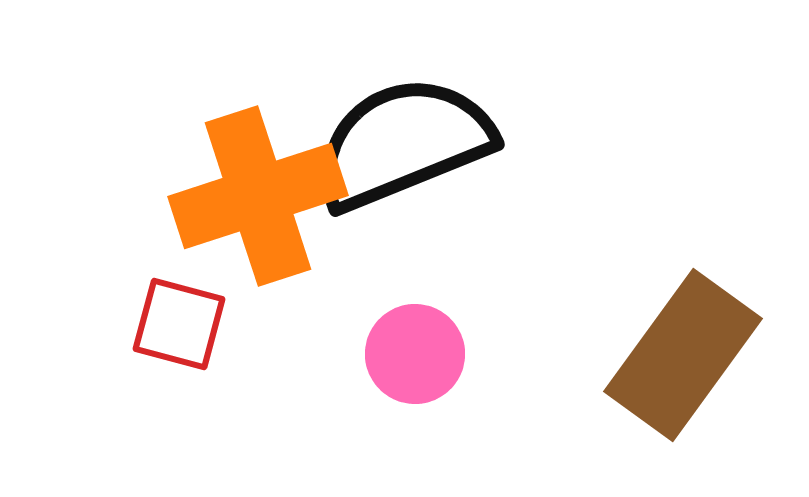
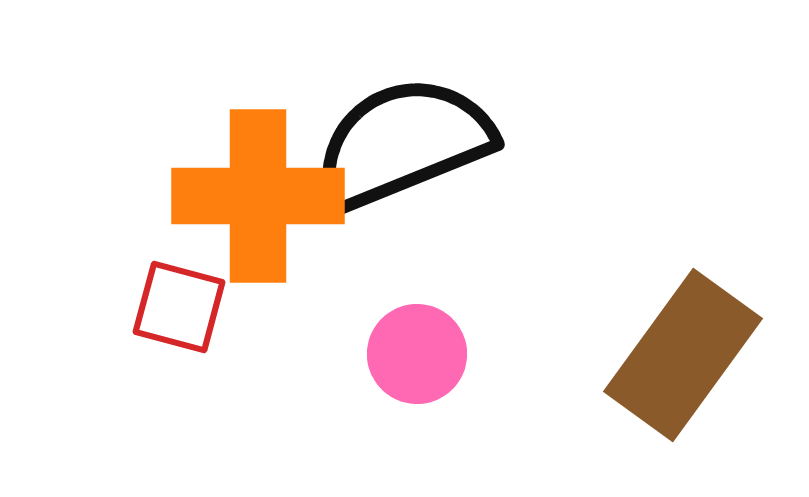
orange cross: rotated 18 degrees clockwise
red square: moved 17 px up
pink circle: moved 2 px right
